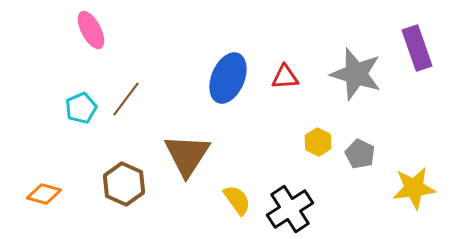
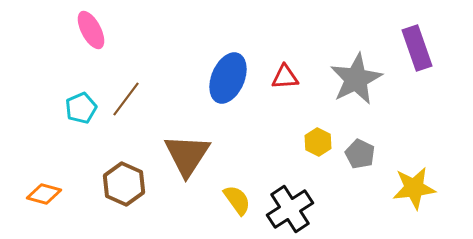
gray star: moved 5 px down; rotated 28 degrees clockwise
